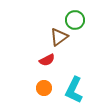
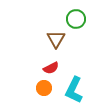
green circle: moved 1 px right, 1 px up
brown triangle: moved 3 px left, 2 px down; rotated 24 degrees counterclockwise
red semicircle: moved 4 px right, 8 px down
